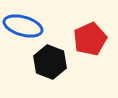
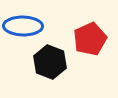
blue ellipse: rotated 15 degrees counterclockwise
